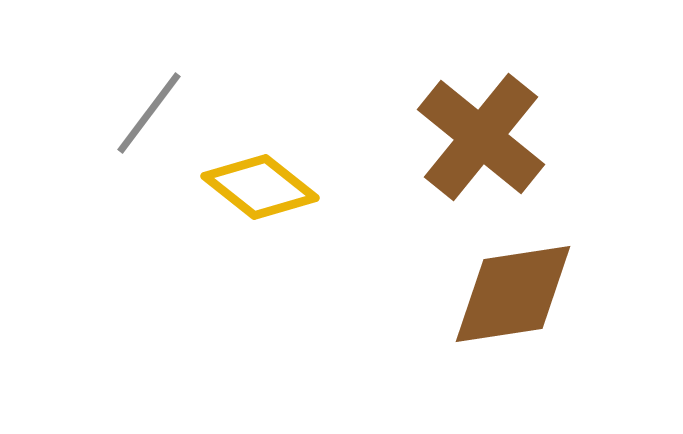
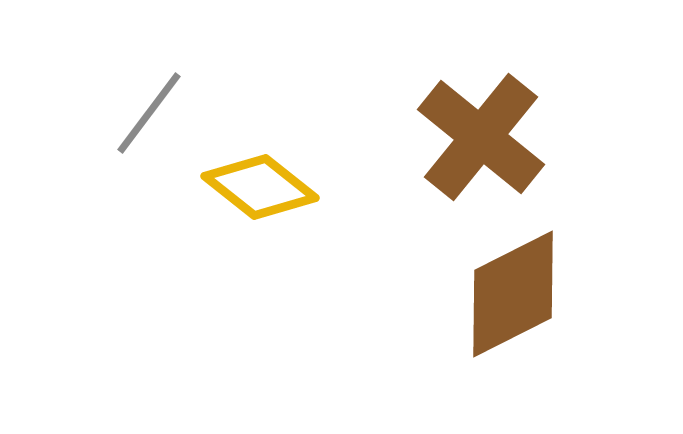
brown diamond: rotated 18 degrees counterclockwise
